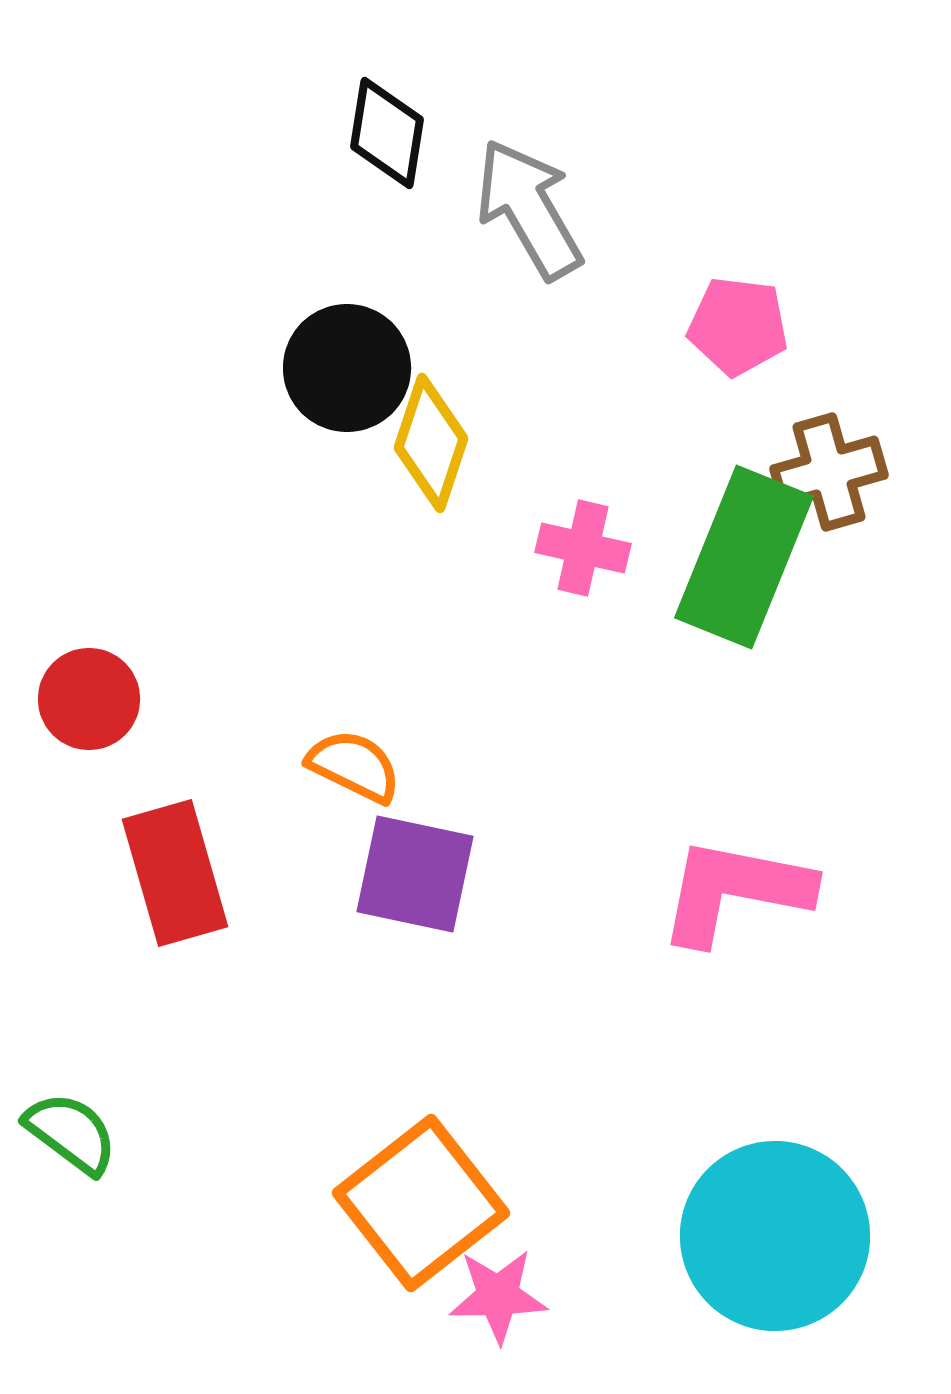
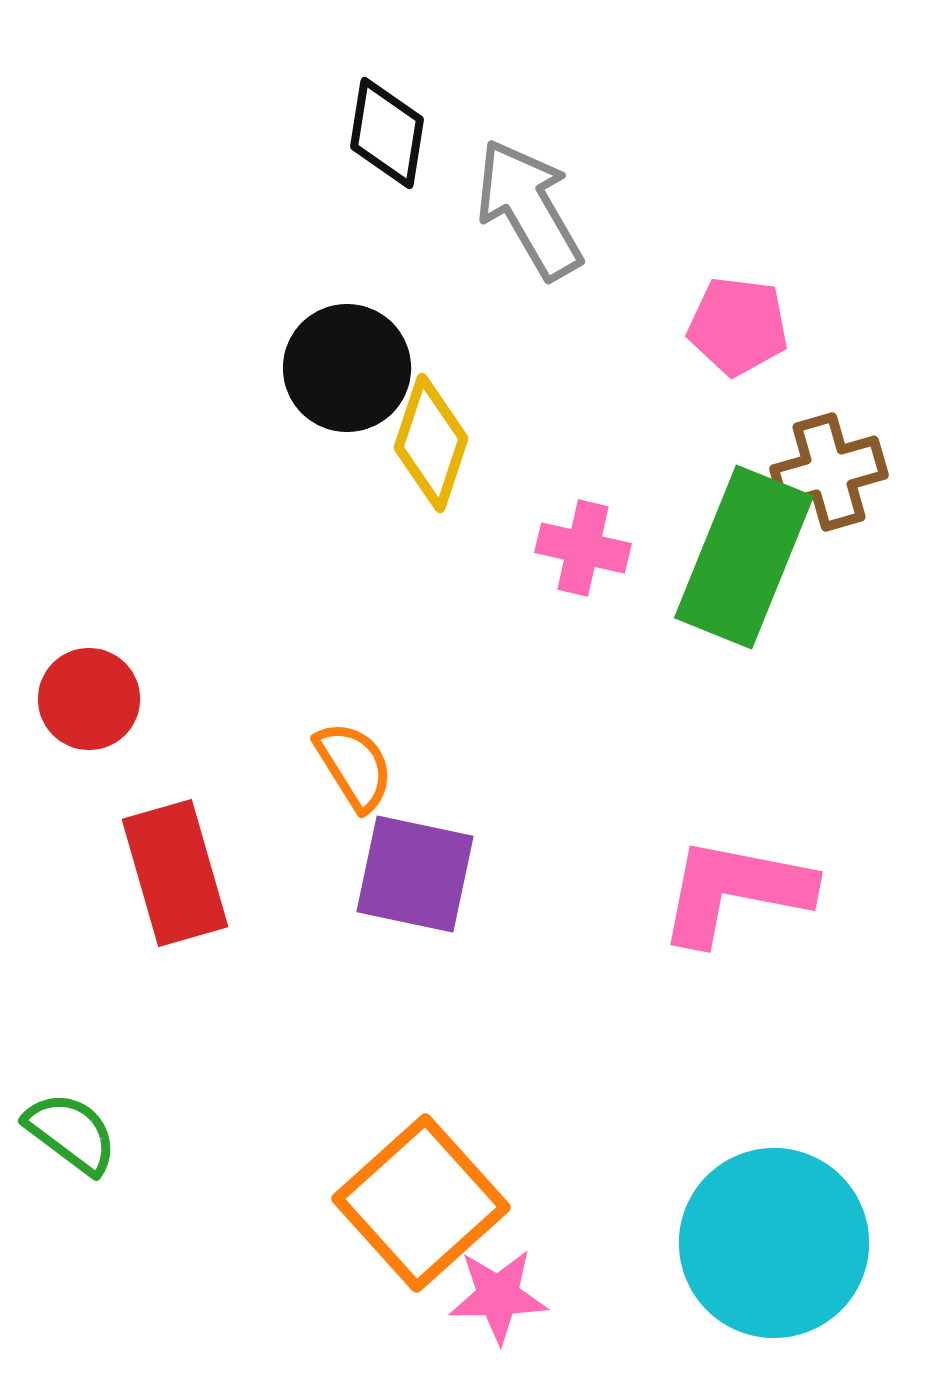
orange semicircle: rotated 32 degrees clockwise
orange square: rotated 4 degrees counterclockwise
cyan circle: moved 1 px left, 7 px down
